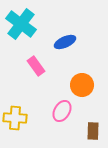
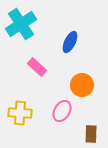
cyan cross: rotated 20 degrees clockwise
blue ellipse: moved 5 px right; rotated 40 degrees counterclockwise
pink rectangle: moved 1 px right, 1 px down; rotated 12 degrees counterclockwise
yellow cross: moved 5 px right, 5 px up
brown rectangle: moved 2 px left, 3 px down
